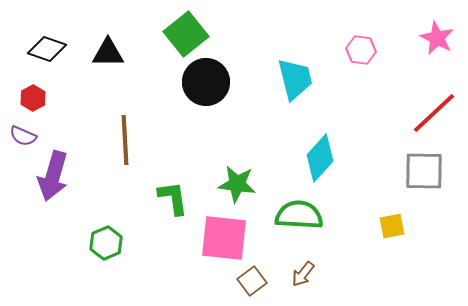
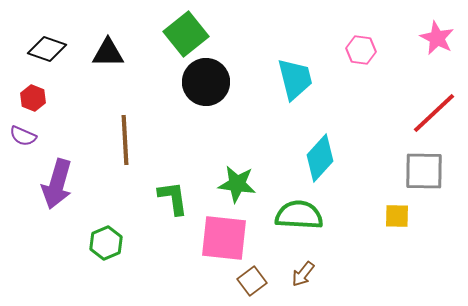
red hexagon: rotated 10 degrees counterclockwise
purple arrow: moved 4 px right, 8 px down
yellow square: moved 5 px right, 10 px up; rotated 12 degrees clockwise
